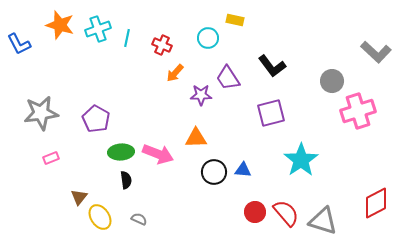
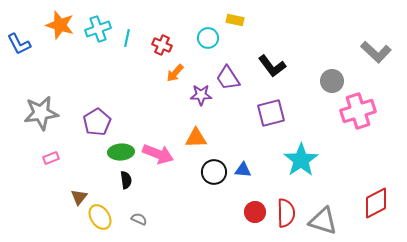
purple pentagon: moved 1 px right, 3 px down; rotated 12 degrees clockwise
red semicircle: rotated 40 degrees clockwise
